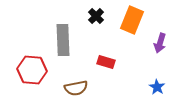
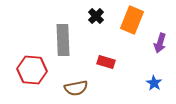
blue star: moved 3 px left, 4 px up
